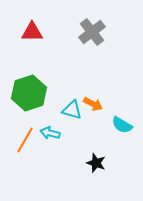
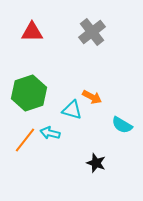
orange arrow: moved 1 px left, 7 px up
orange line: rotated 8 degrees clockwise
